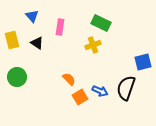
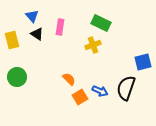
black triangle: moved 9 px up
